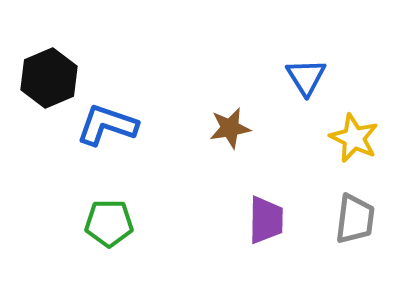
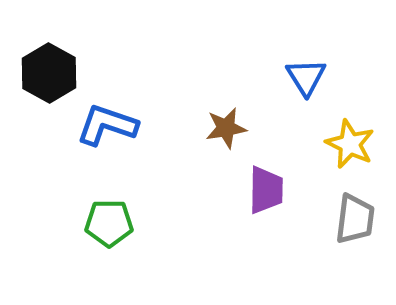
black hexagon: moved 5 px up; rotated 8 degrees counterclockwise
brown star: moved 4 px left
yellow star: moved 4 px left, 6 px down
purple trapezoid: moved 30 px up
